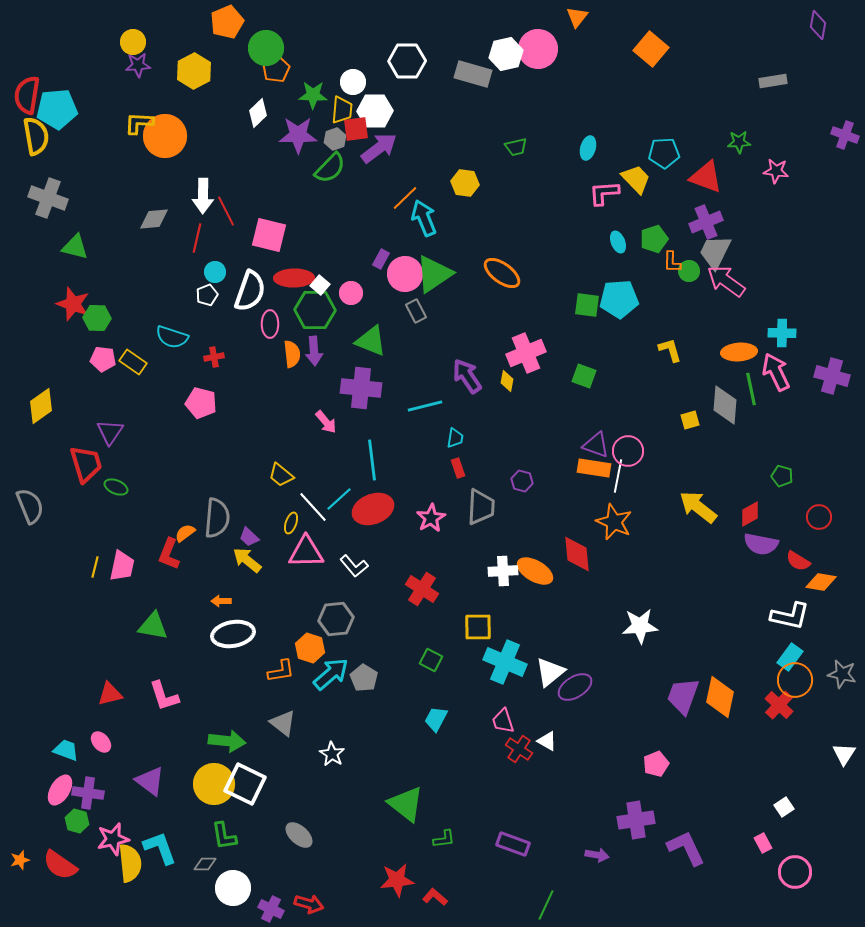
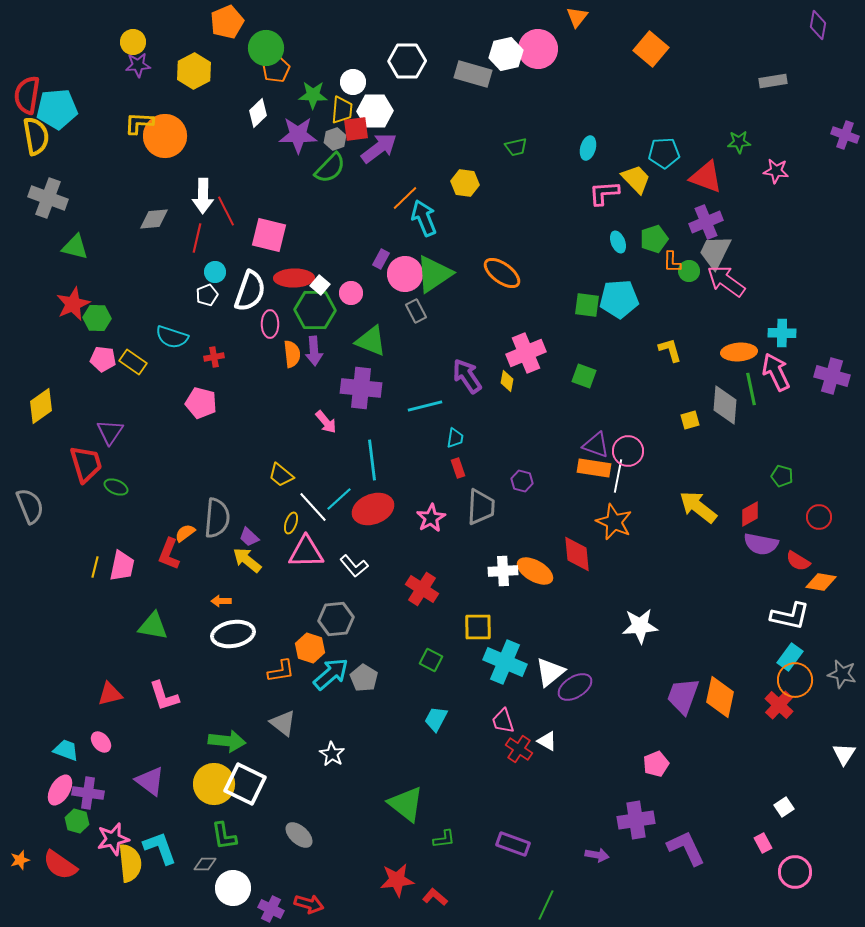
red star at (73, 304): rotated 28 degrees clockwise
